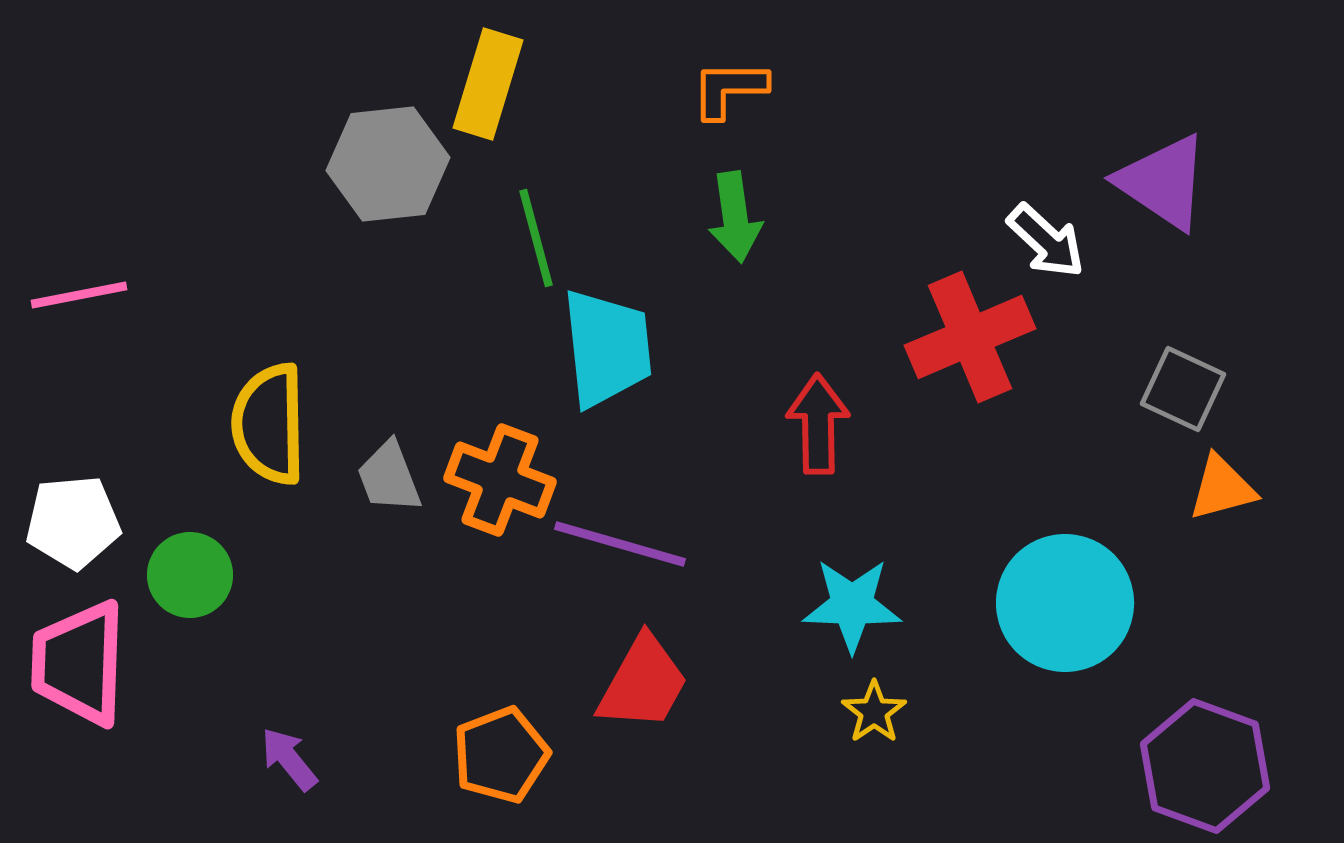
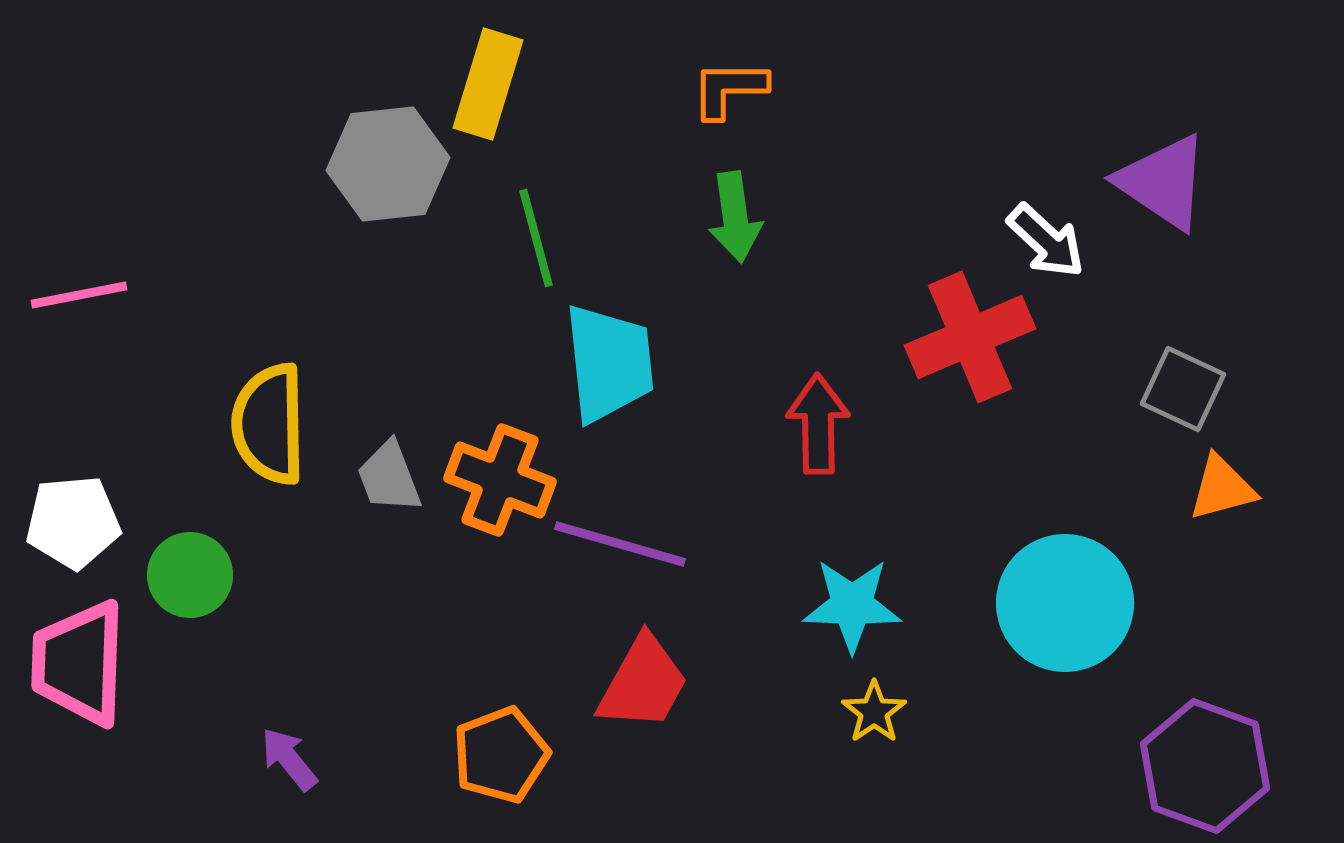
cyan trapezoid: moved 2 px right, 15 px down
